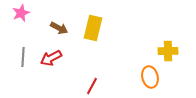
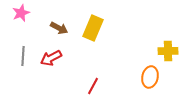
yellow rectangle: rotated 10 degrees clockwise
gray line: moved 1 px up
orange ellipse: rotated 25 degrees clockwise
red line: moved 1 px right
